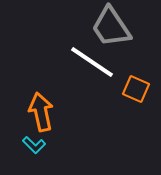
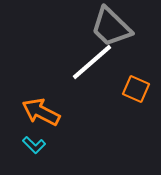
gray trapezoid: rotated 12 degrees counterclockwise
white line: rotated 75 degrees counterclockwise
orange arrow: rotated 51 degrees counterclockwise
